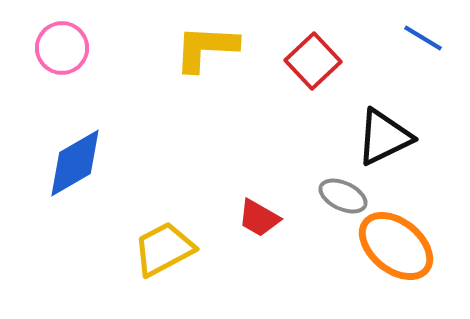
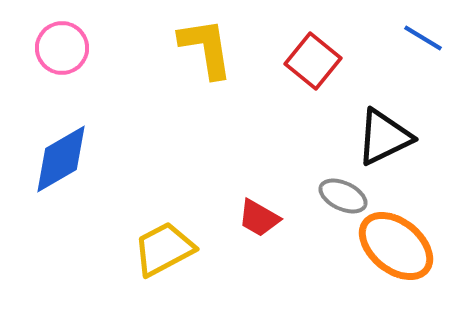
yellow L-shape: rotated 78 degrees clockwise
red square: rotated 8 degrees counterclockwise
blue diamond: moved 14 px left, 4 px up
